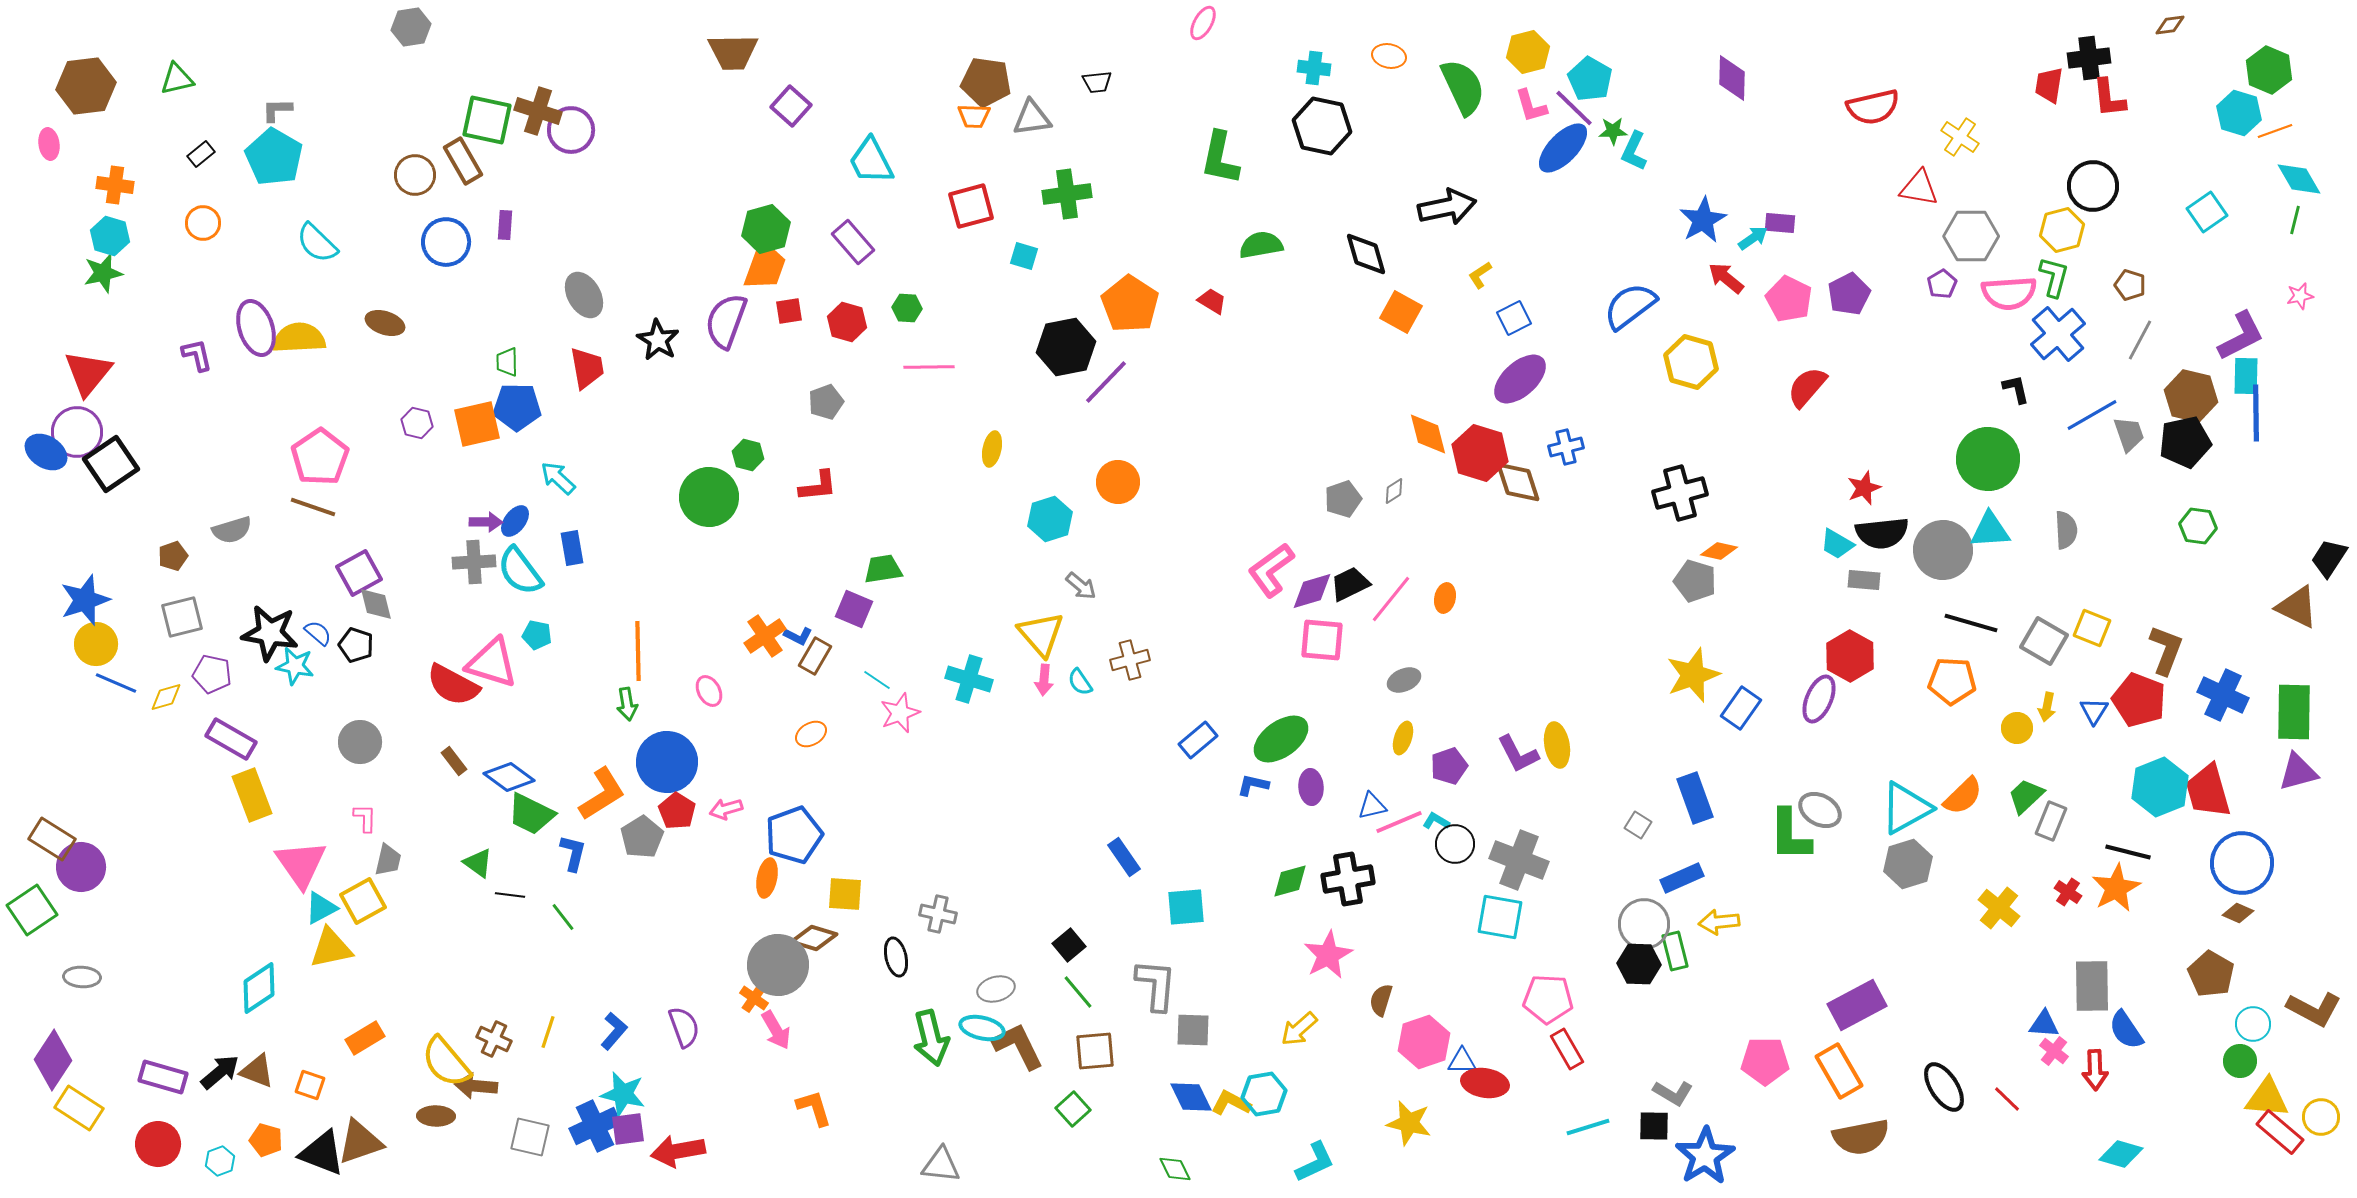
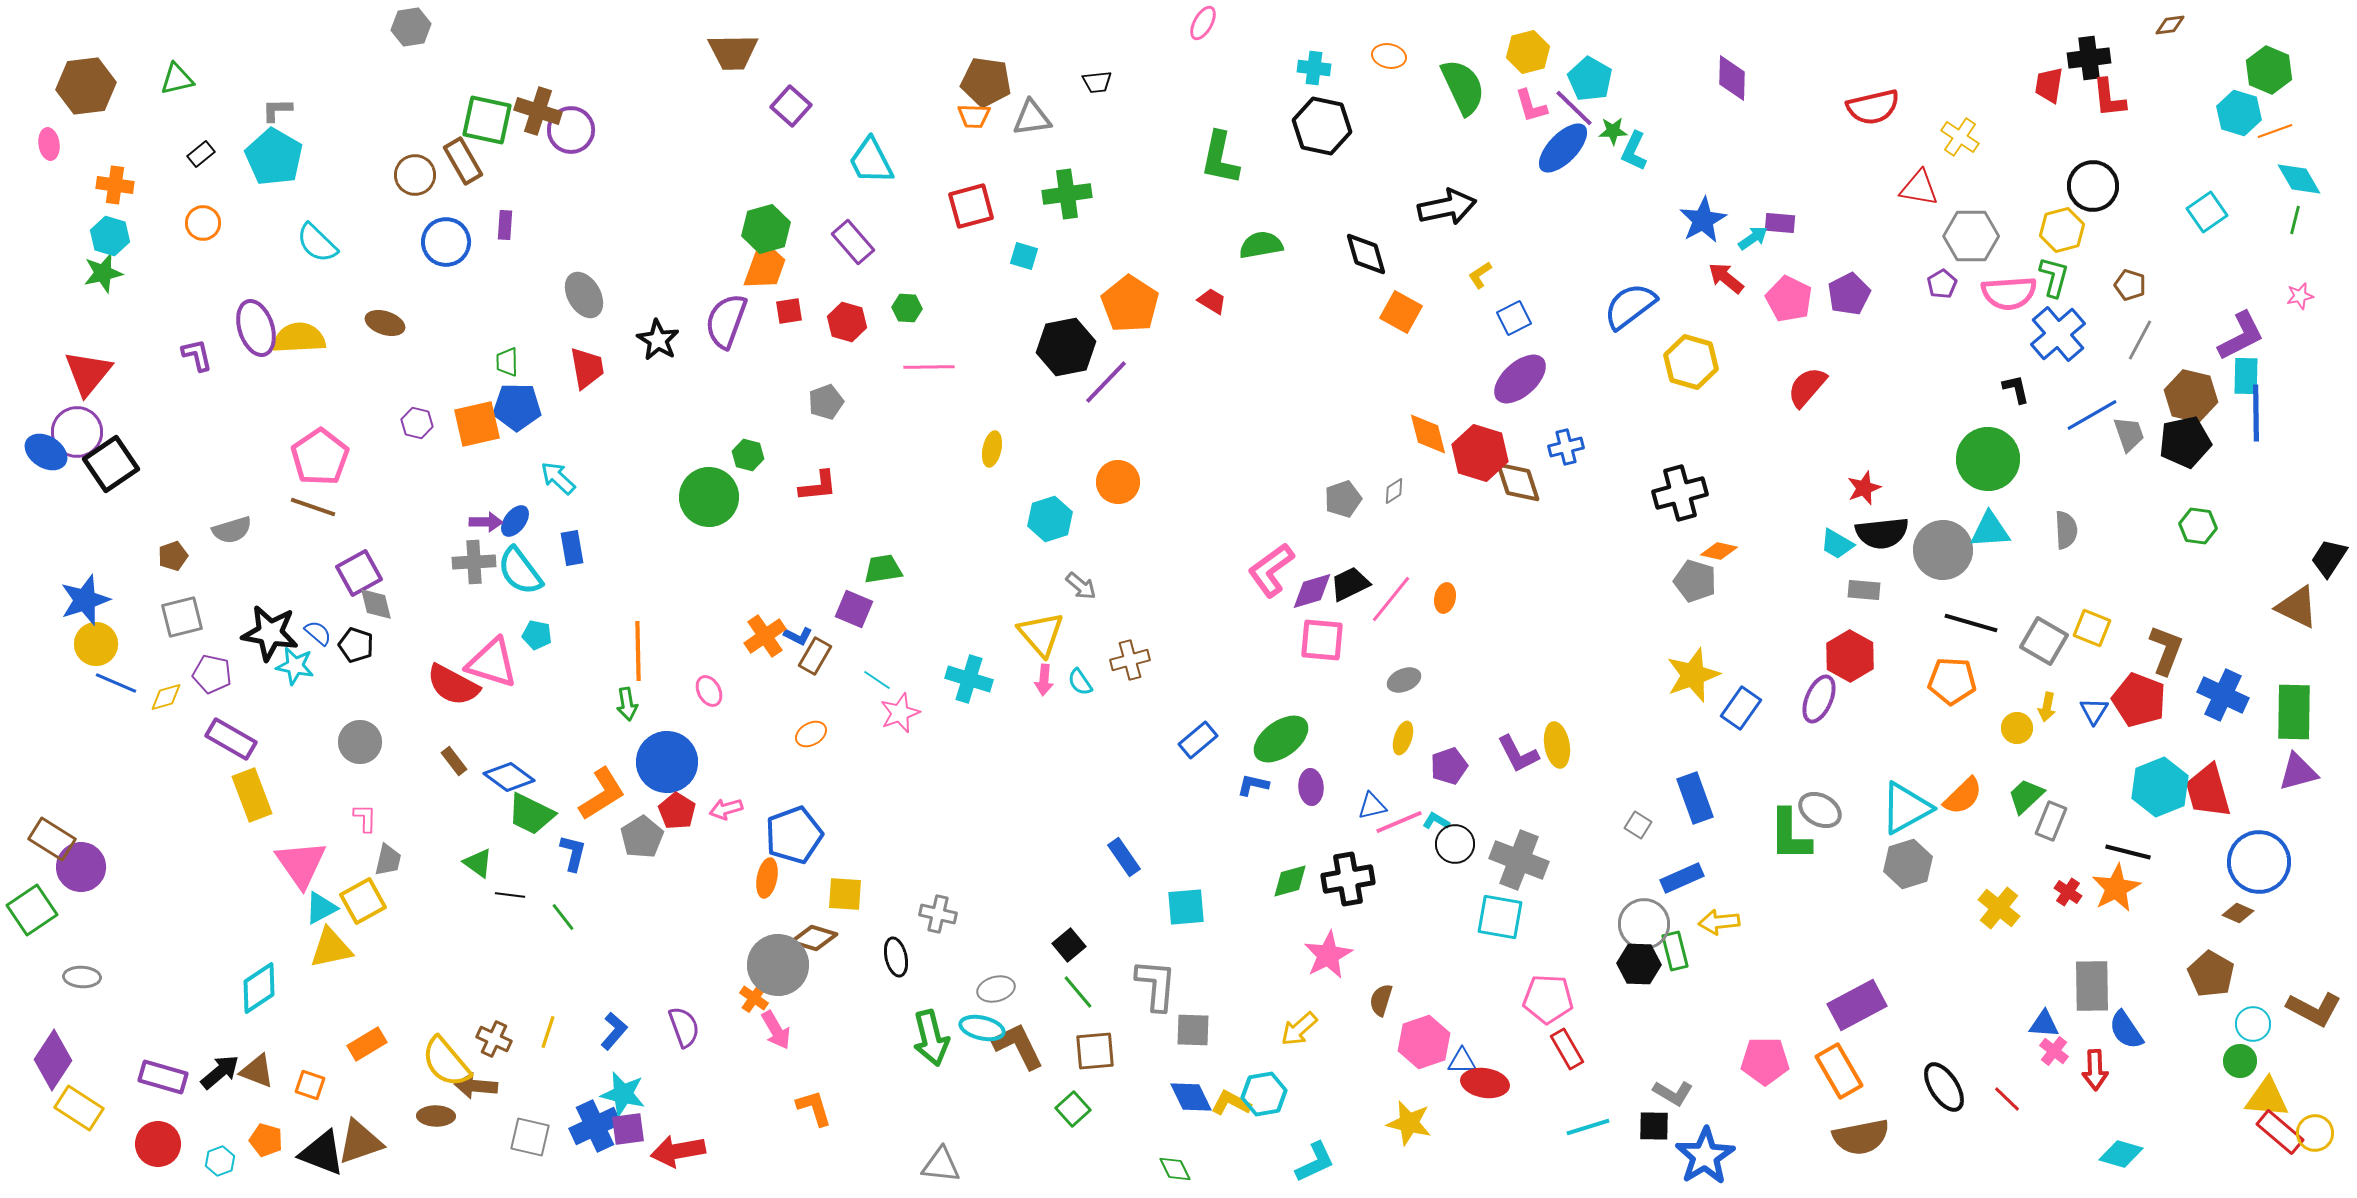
gray rectangle at (1864, 580): moved 10 px down
blue circle at (2242, 863): moved 17 px right, 1 px up
orange rectangle at (365, 1038): moved 2 px right, 6 px down
yellow circle at (2321, 1117): moved 6 px left, 16 px down
